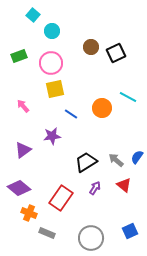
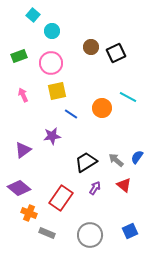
yellow square: moved 2 px right, 2 px down
pink arrow: moved 11 px up; rotated 16 degrees clockwise
gray circle: moved 1 px left, 3 px up
